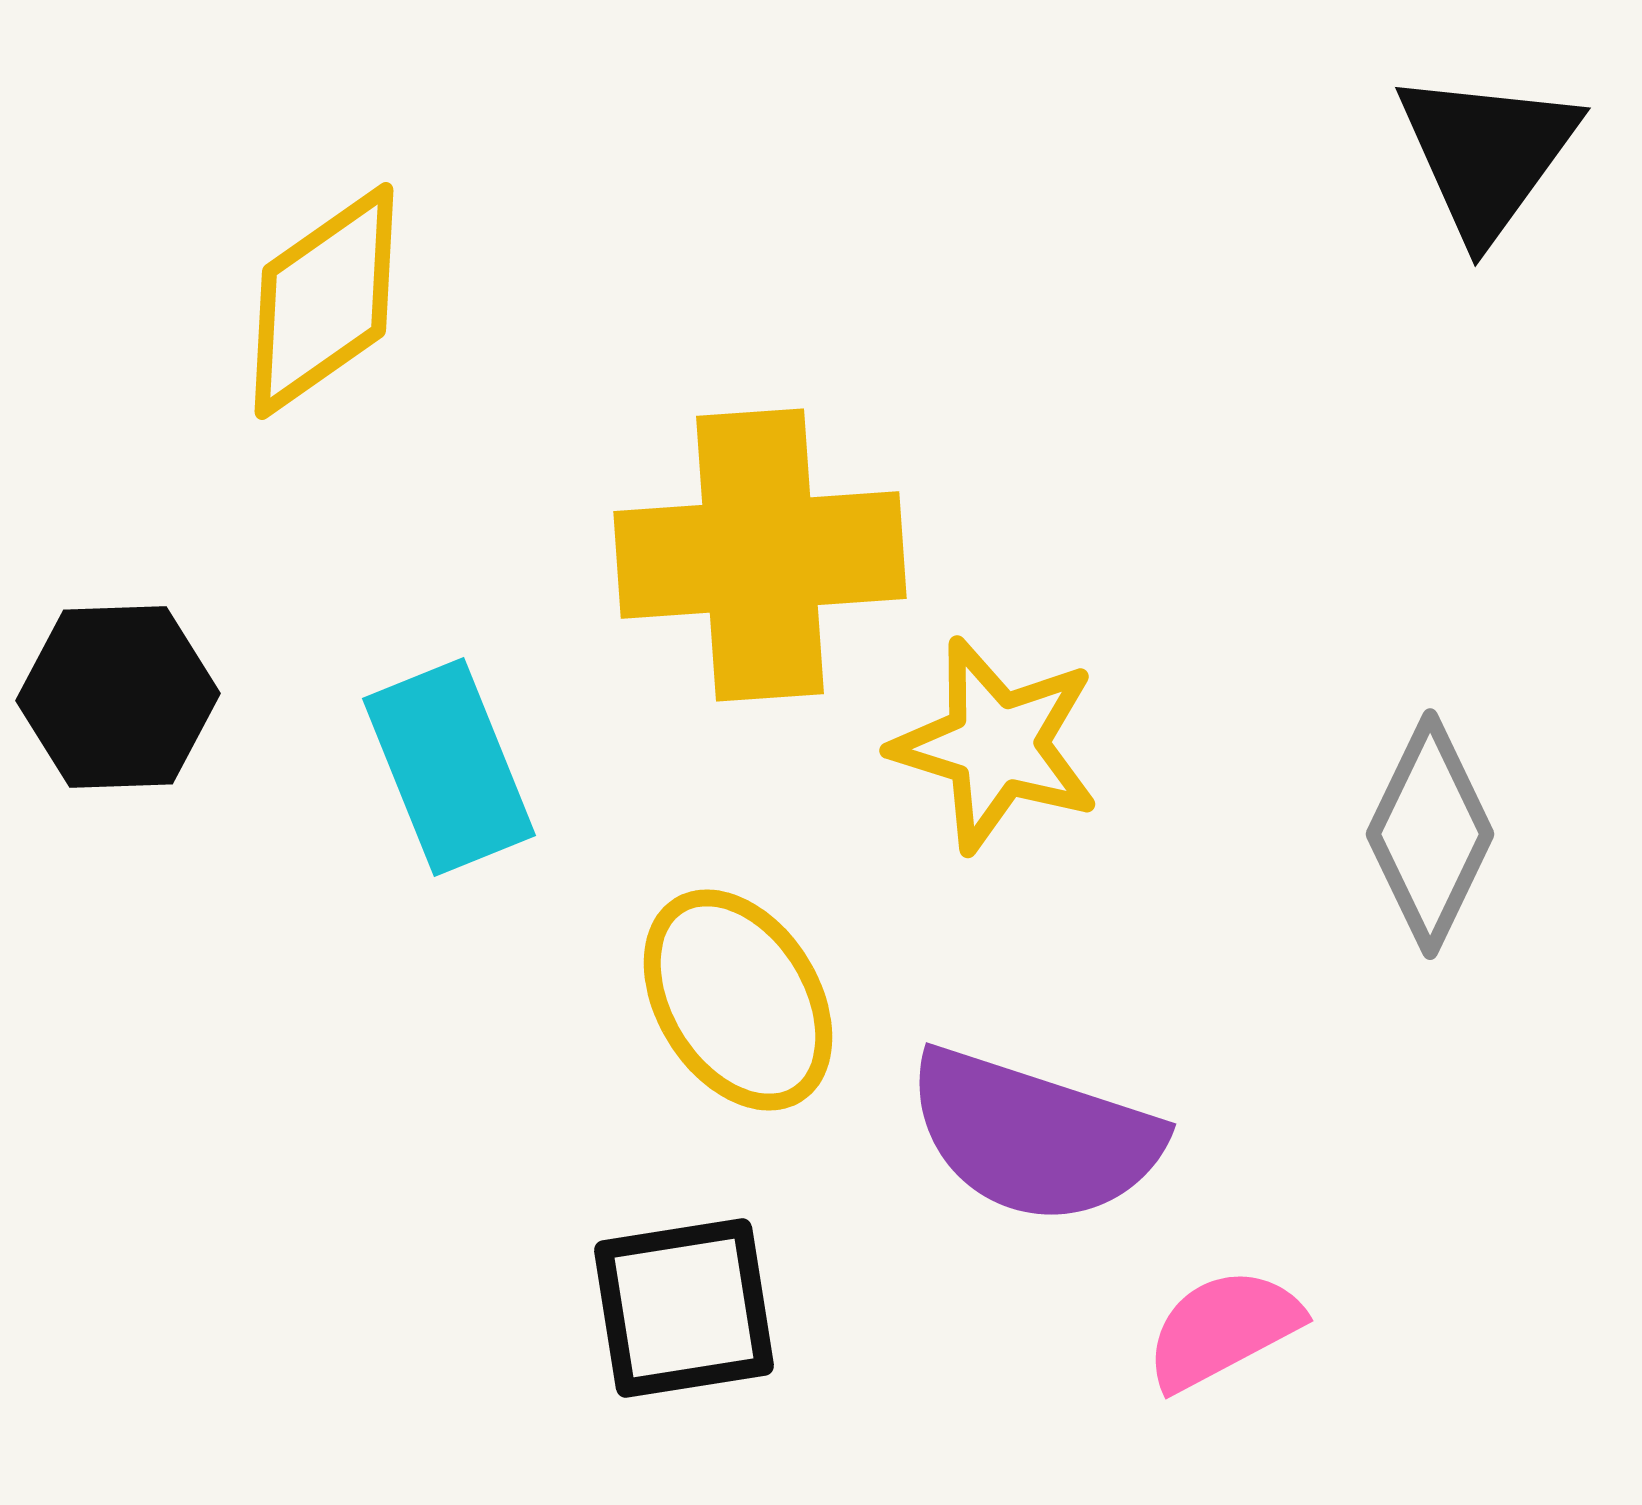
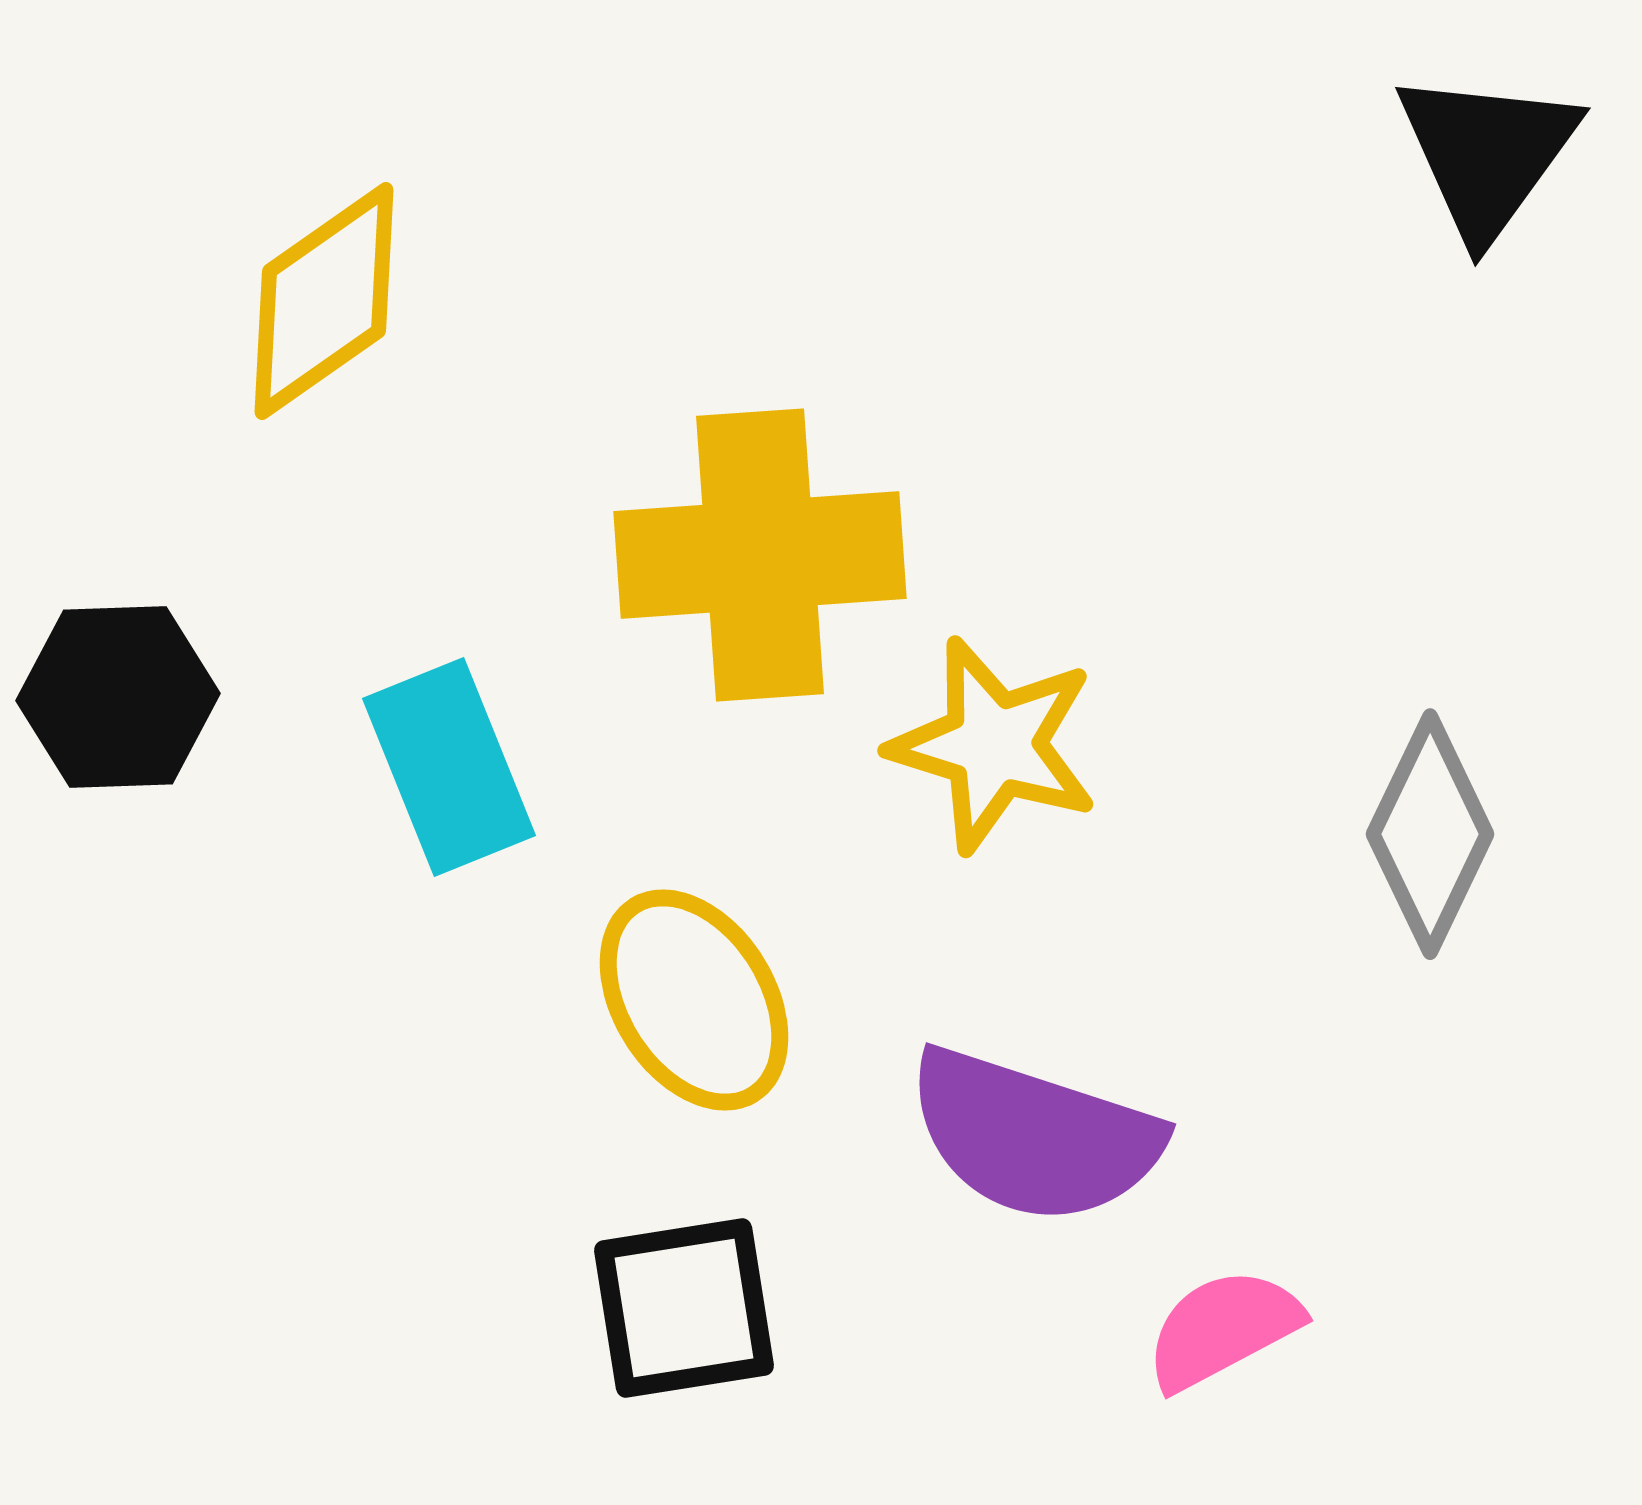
yellow star: moved 2 px left
yellow ellipse: moved 44 px left
